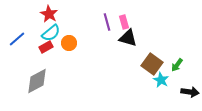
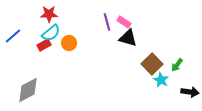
red star: rotated 30 degrees counterclockwise
pink rectangle: rotated 40 degrees counterclockwise
blue line: moved 4 px left, 3 px up
red rectangle: moved 2 px left, 2 px up
brown square: rotated 10 degrees clockwise
gray diamond: moved 9 px left, 9 px down
